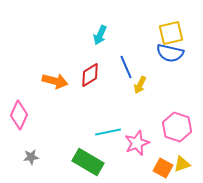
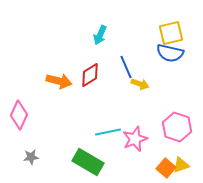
orange arrow: moved 4 px right
yellow arrow: moved 1 px up; rotated 96 degrees counterclockwise
pink star: moved 2 px left, 4 px up
yellow triangle: moved 1 px left, 1 px down
orange square: moved 3 px right; rotated 12 degrees clockwise
